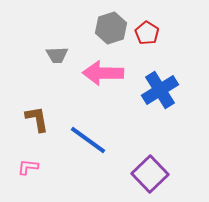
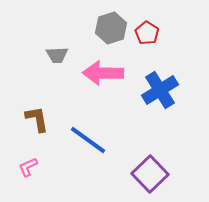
pink L-shape: rotated 30 degrees counterclockwise
